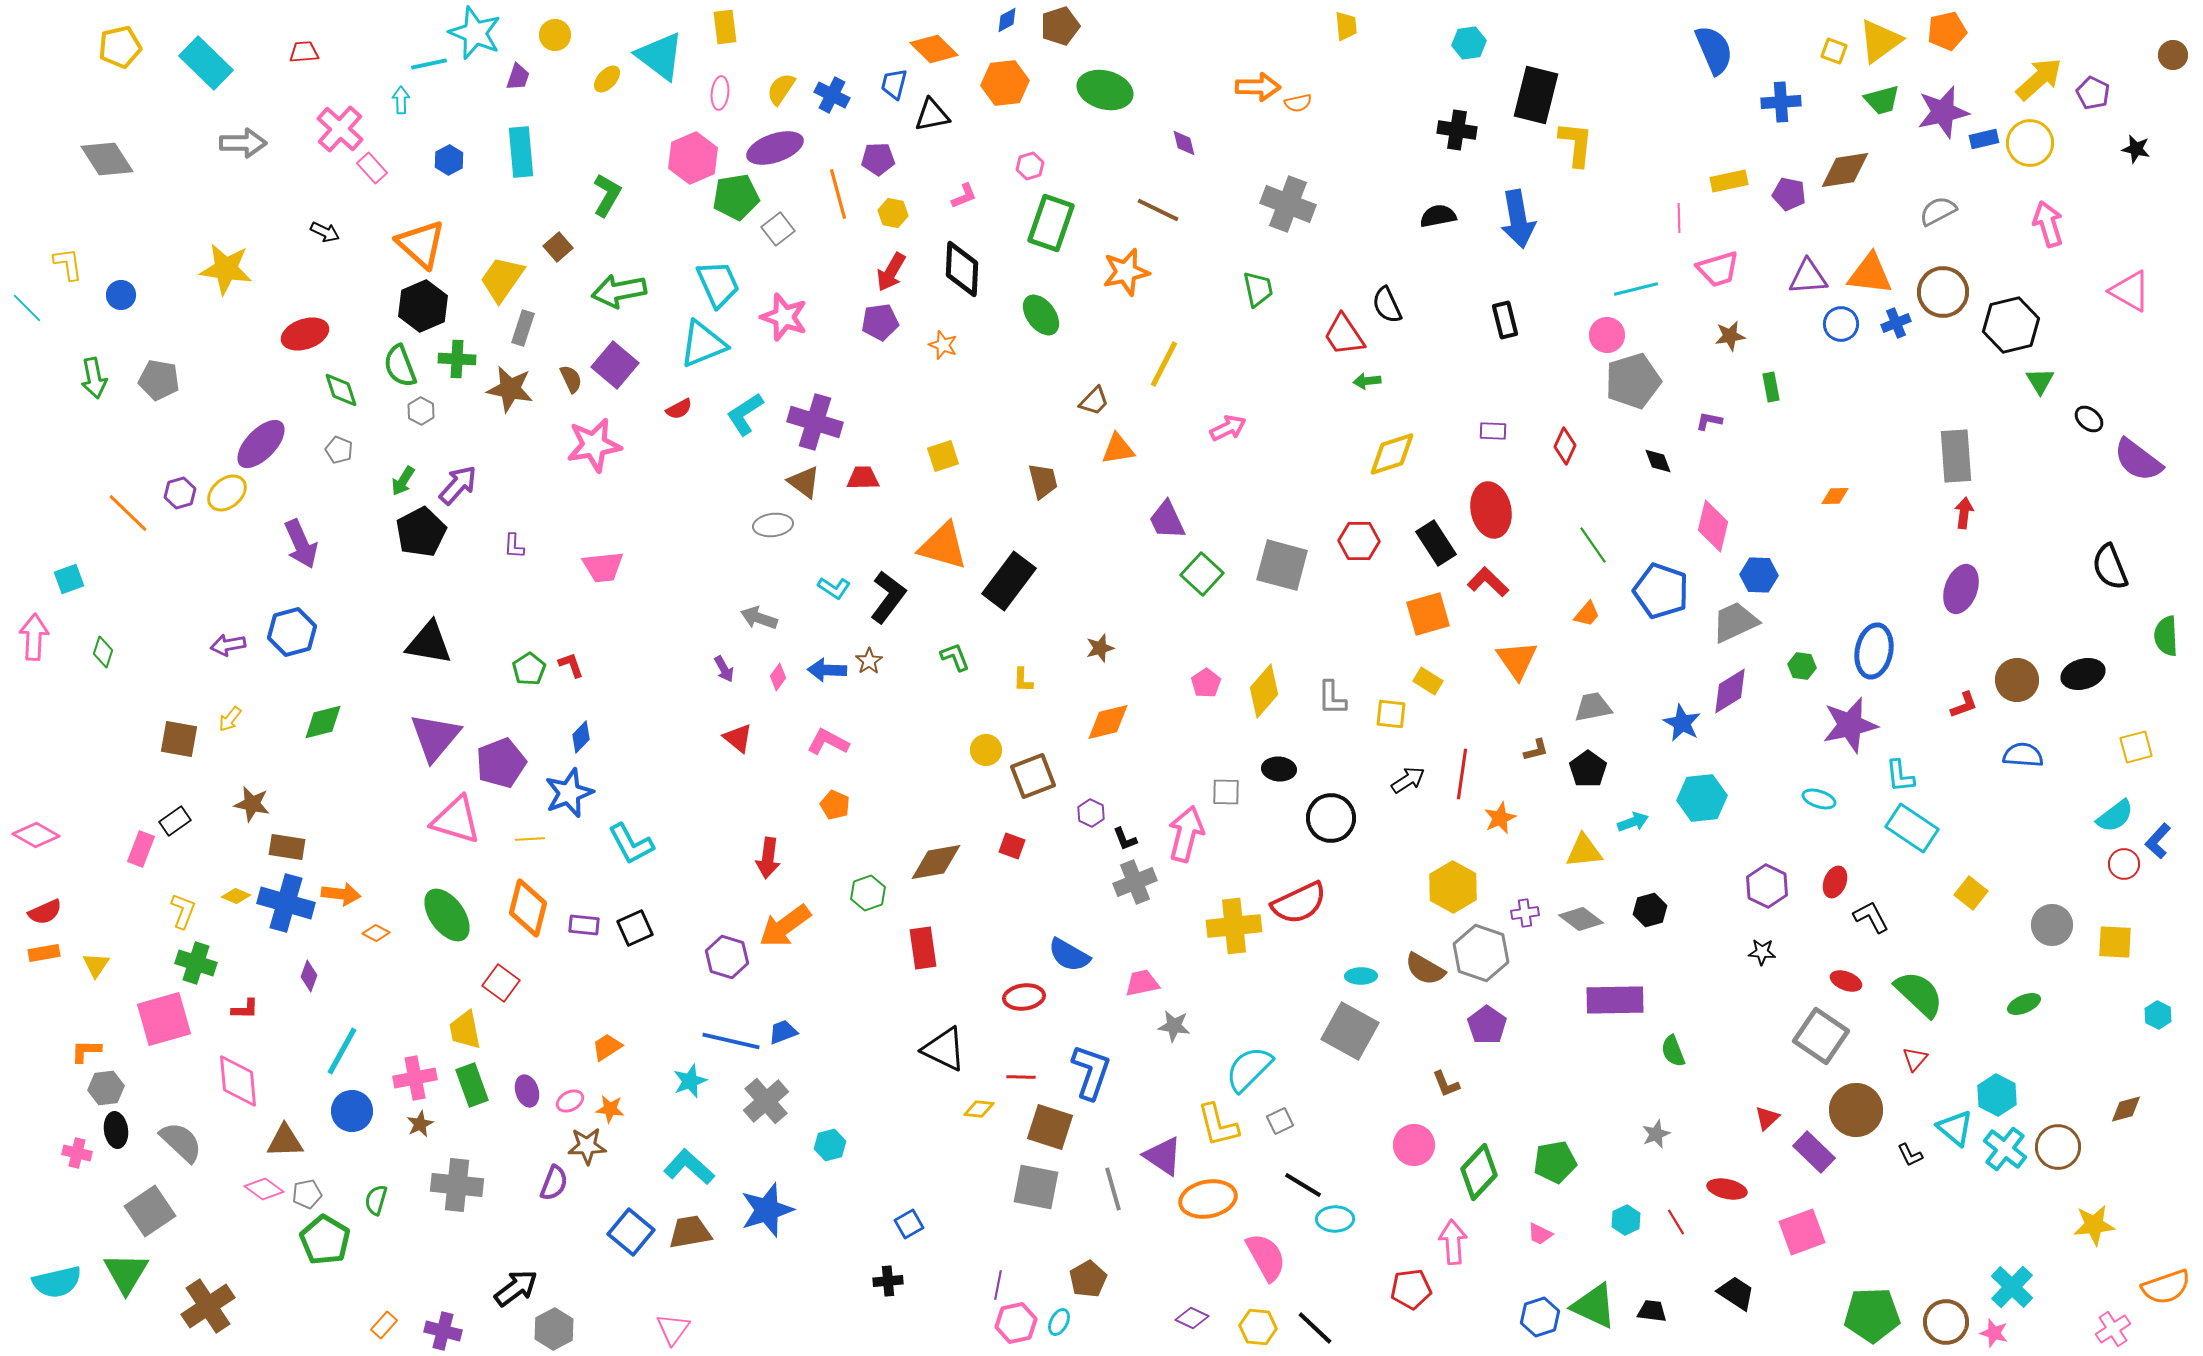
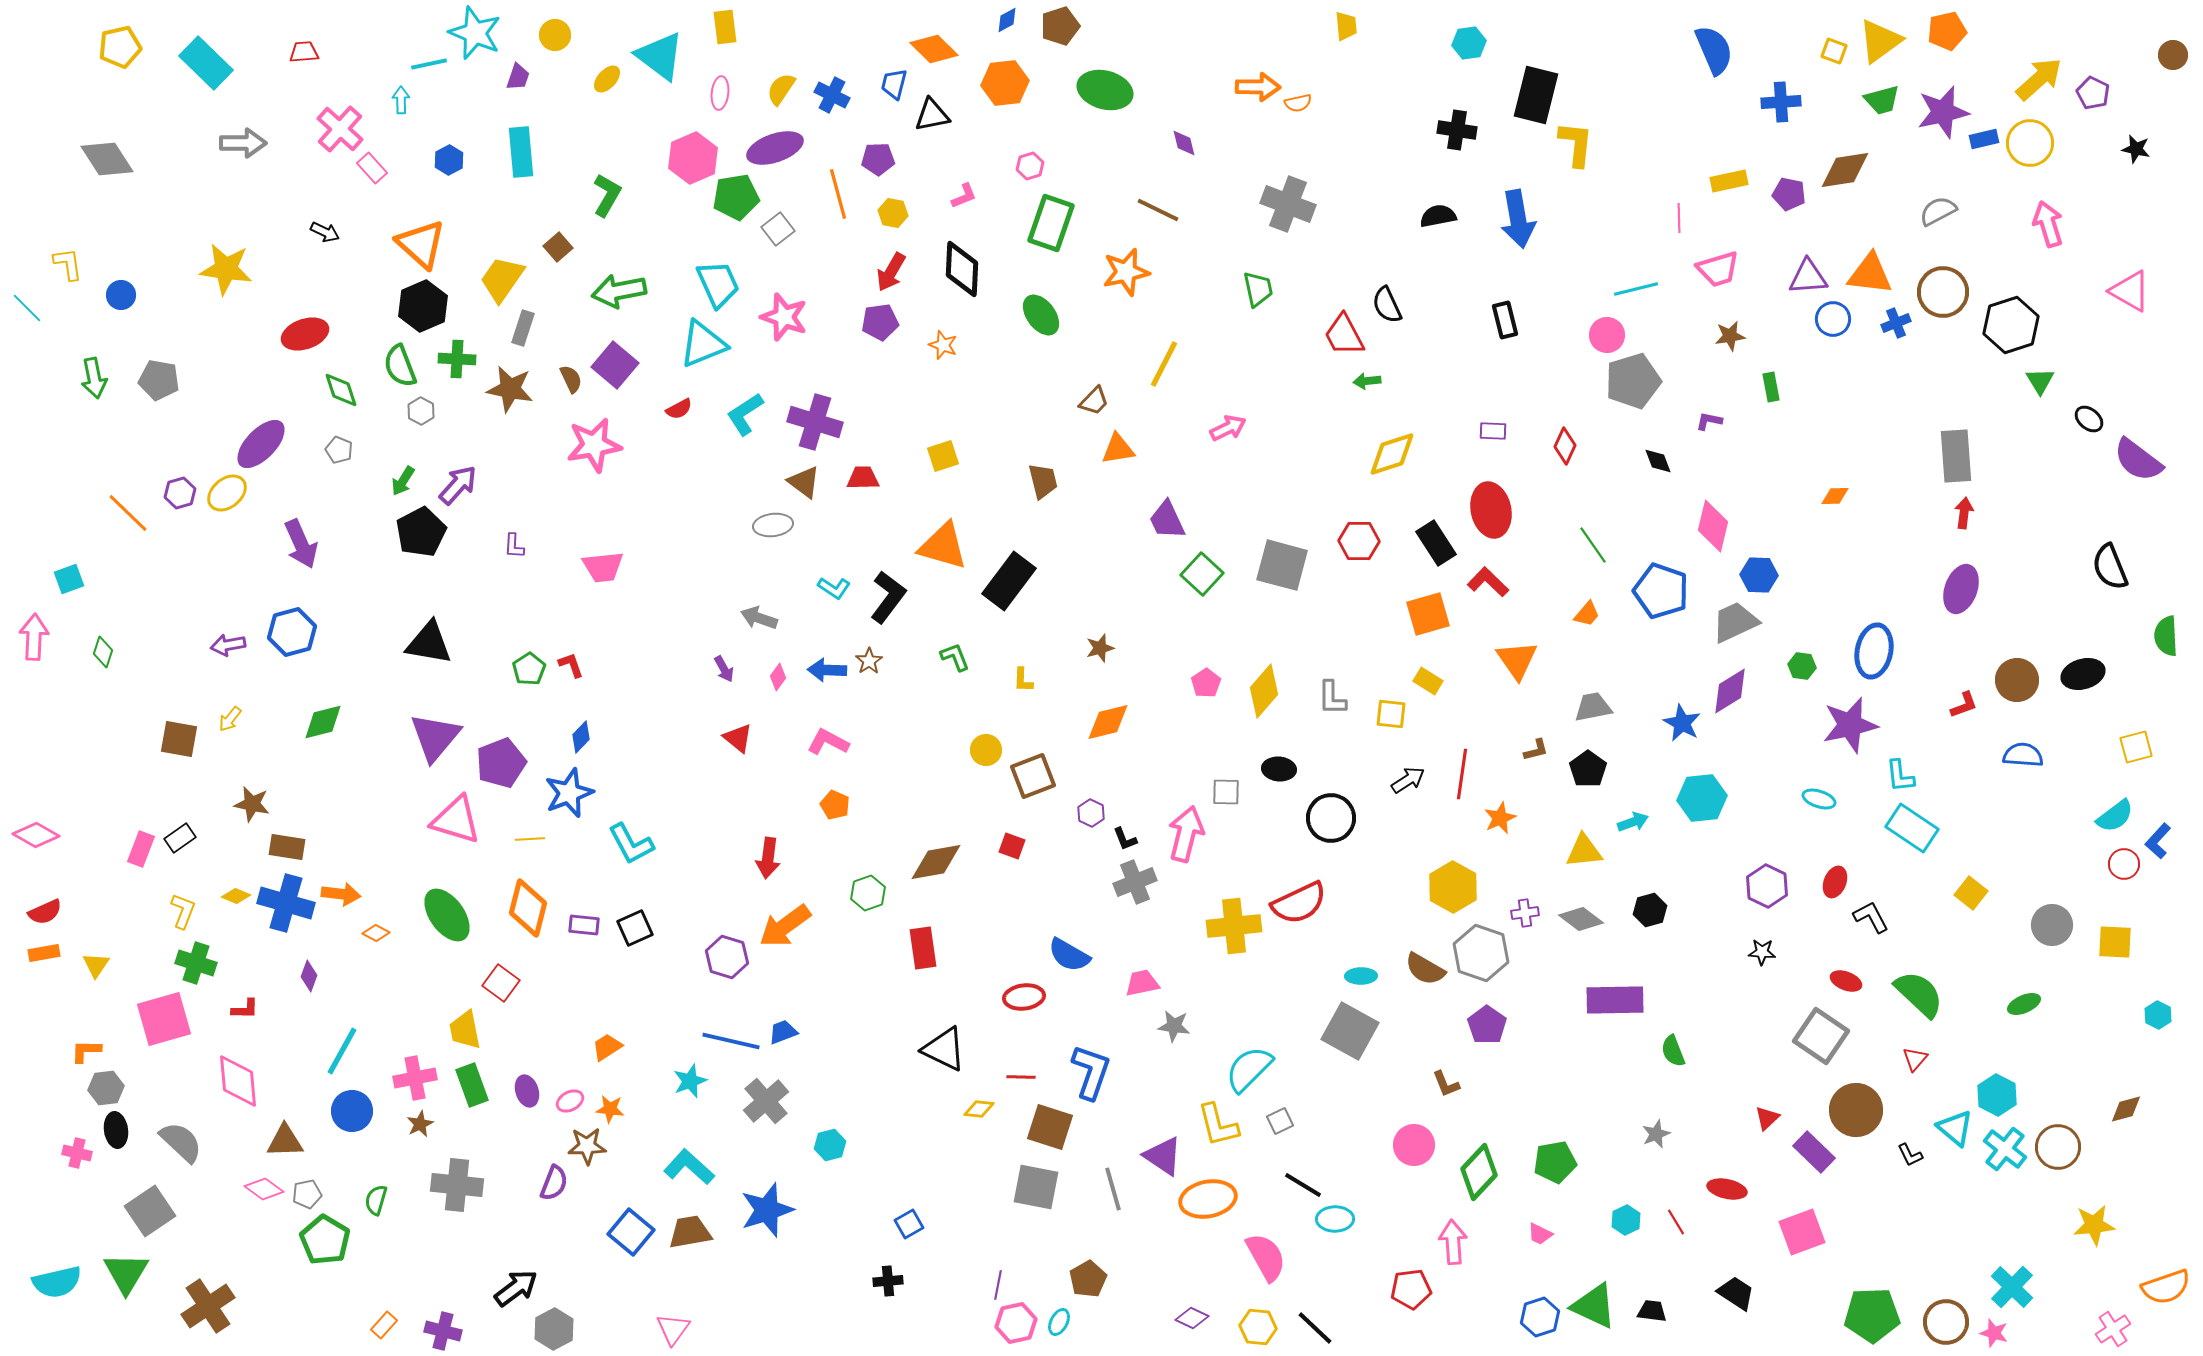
blue circle at (1841, 324): moved 8 px left, 5 px up
black hexagon at (2011, 325): rotated 4 degrees counterclockwise
red trapezoid at (1344, 335): rotated 6 degrees clockwise
black rectangle at (175, 821): moved 5 px right, 17 px down
